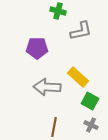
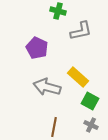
purple pentagon: rotated 25 degrees clockwise
gray arrow: rotated 12 degrees clockwise
